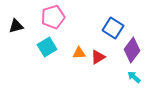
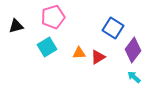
purple diamond: moved 1 px right
